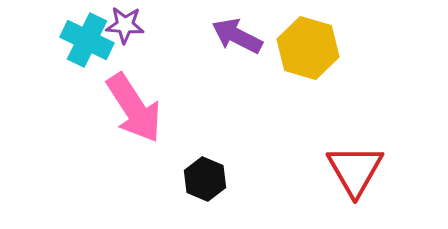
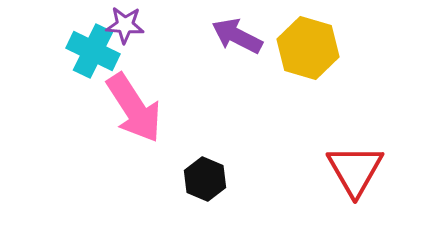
cyan cross: moved 6 px right, 11 px down
